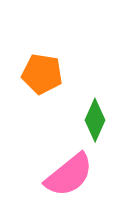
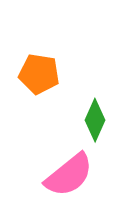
orange pentagon: moved 3 px left
